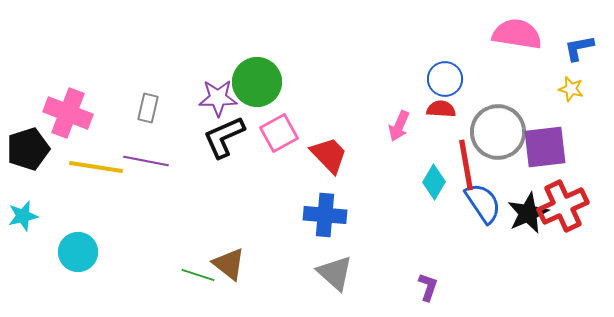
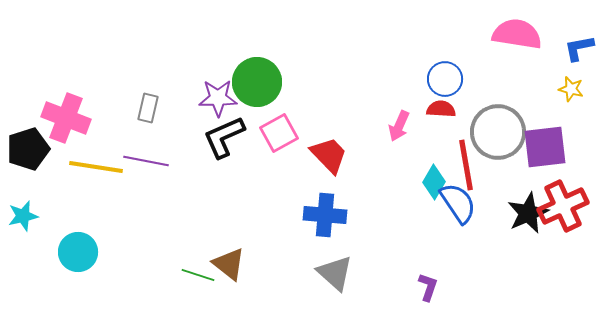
pink cross: moved 2 px left, 5 px down
blue semicircle: moved 25 px left
